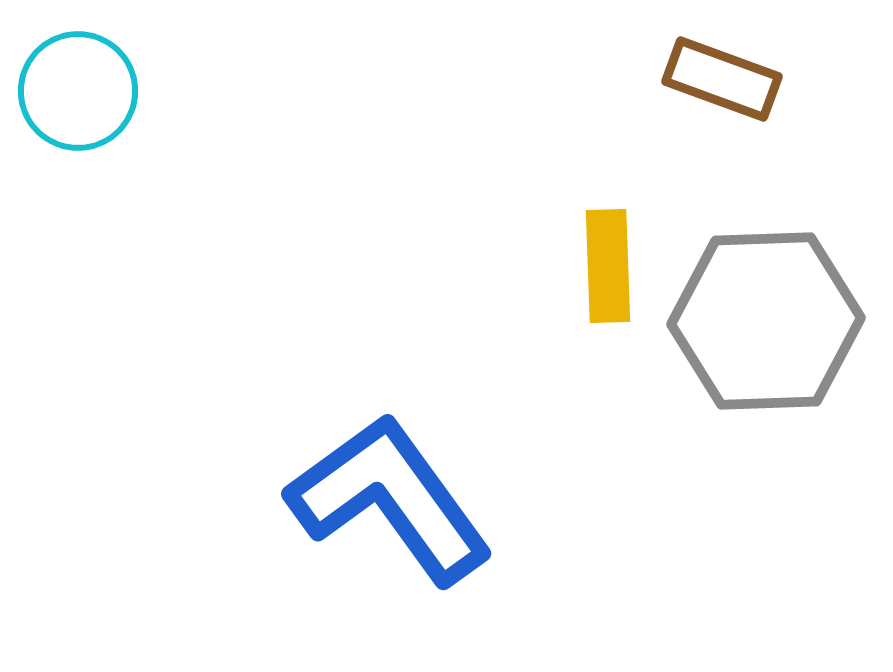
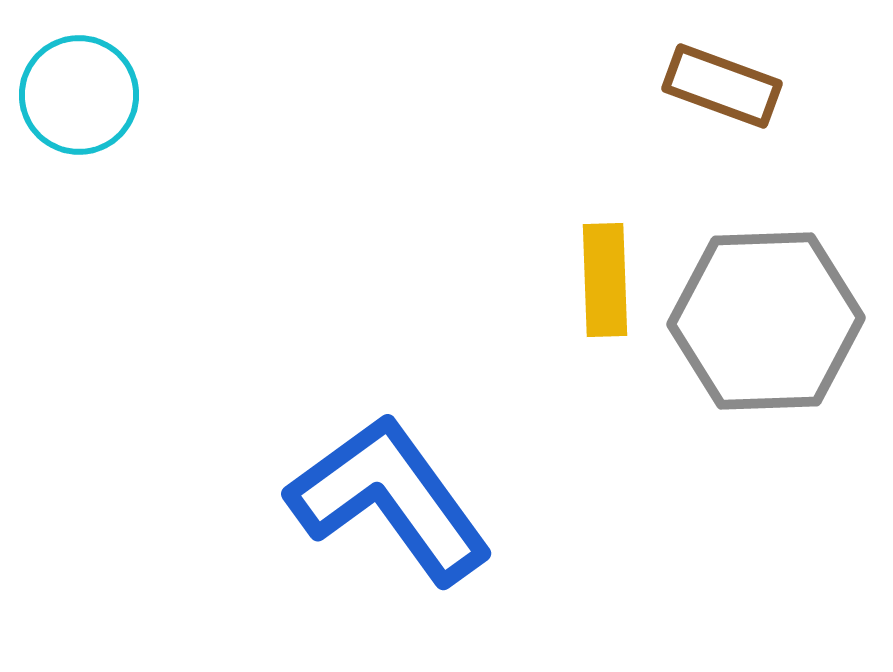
brown rectangle: moved 7 px down
cyan circle: moved 1 px right, 4 px down
yellow rectangle: moved 3 px left, 14 px down
